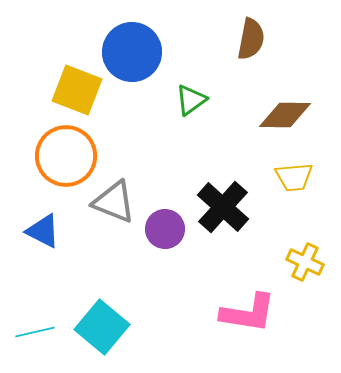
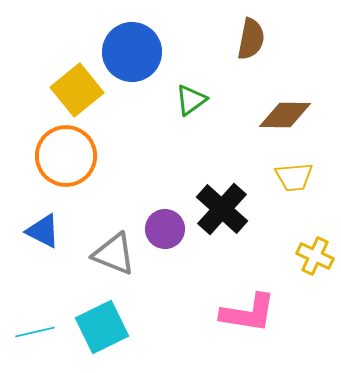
yellow square: rotated 30 degrees clockwise
gray triangle: moved 52 px down
black cross: moved 1 px left, 2 px down
yellow cross: moved 10 px right, 6 px up
cyan square: rotated 24 degrees clockwise
